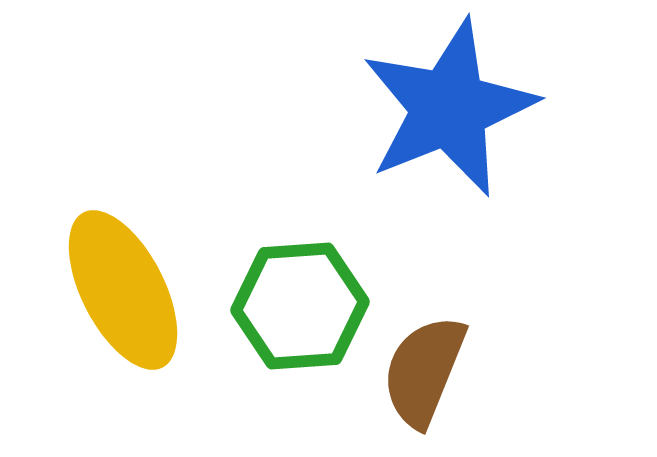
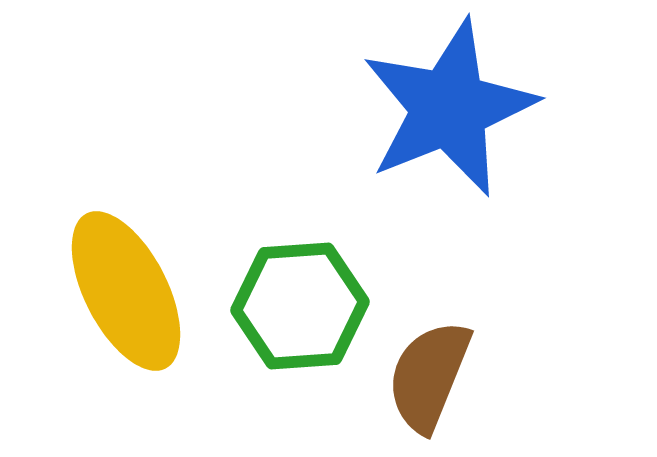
yellow ellipse: moved 3 px right, 1 px down
brown semicircle: moved 5 px right, 5 px down
